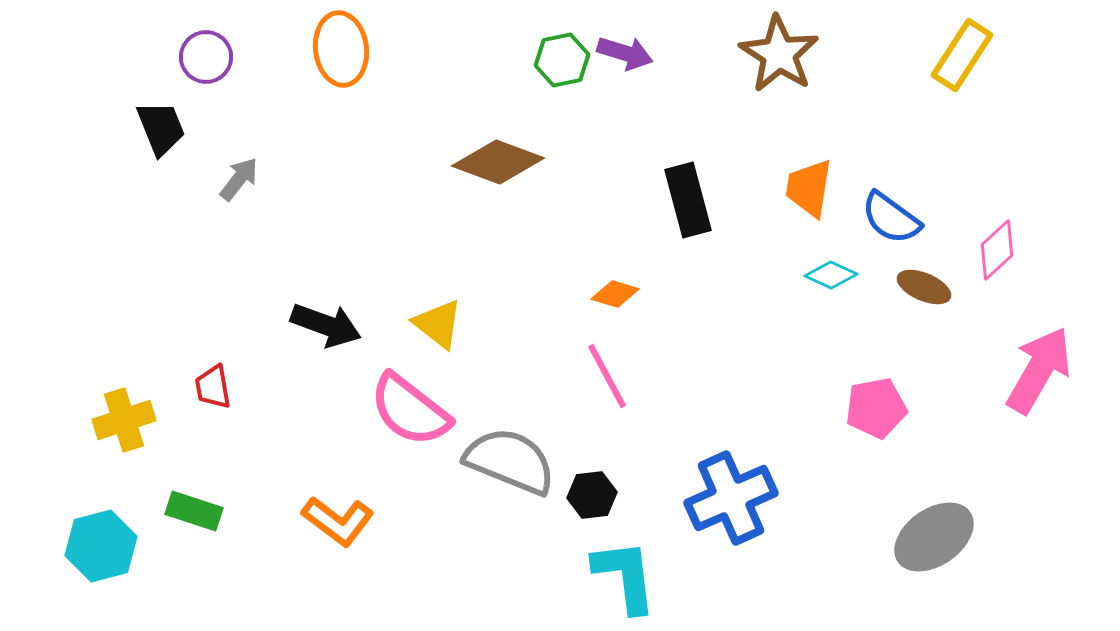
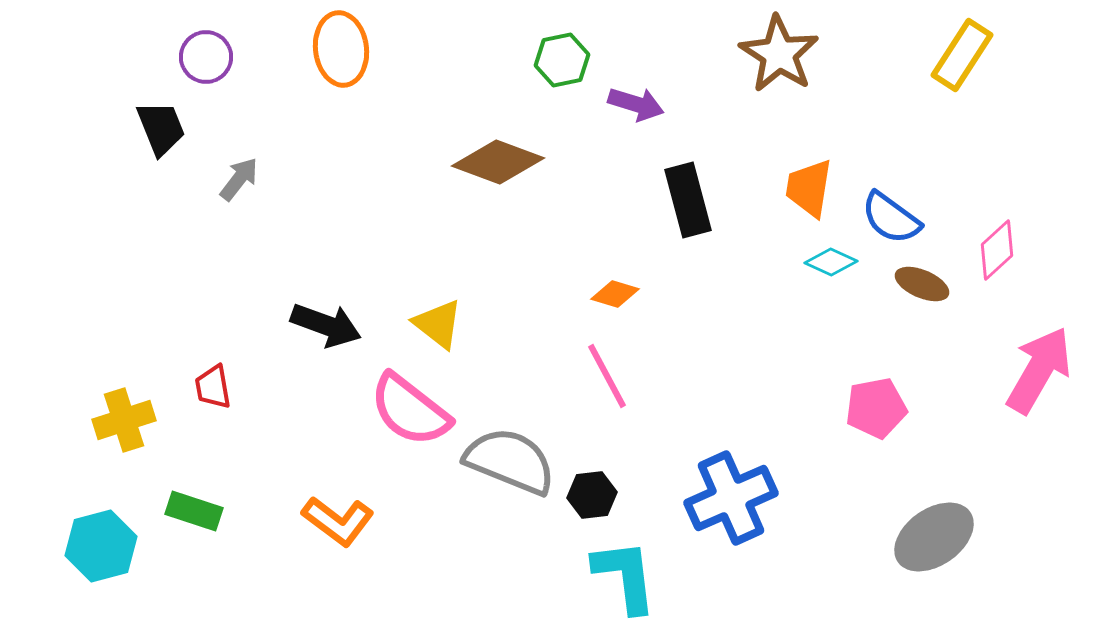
purple arrow: moved 11 px right, 51 px down
cyan diamond: moved 13 px up
brown ellipse: moved 2 px left, 3 px up
